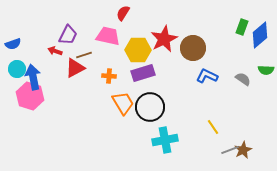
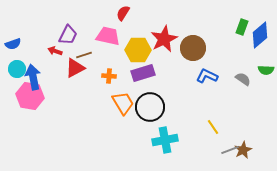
pink hexagon: rotated 8 degrees counterclockwise
